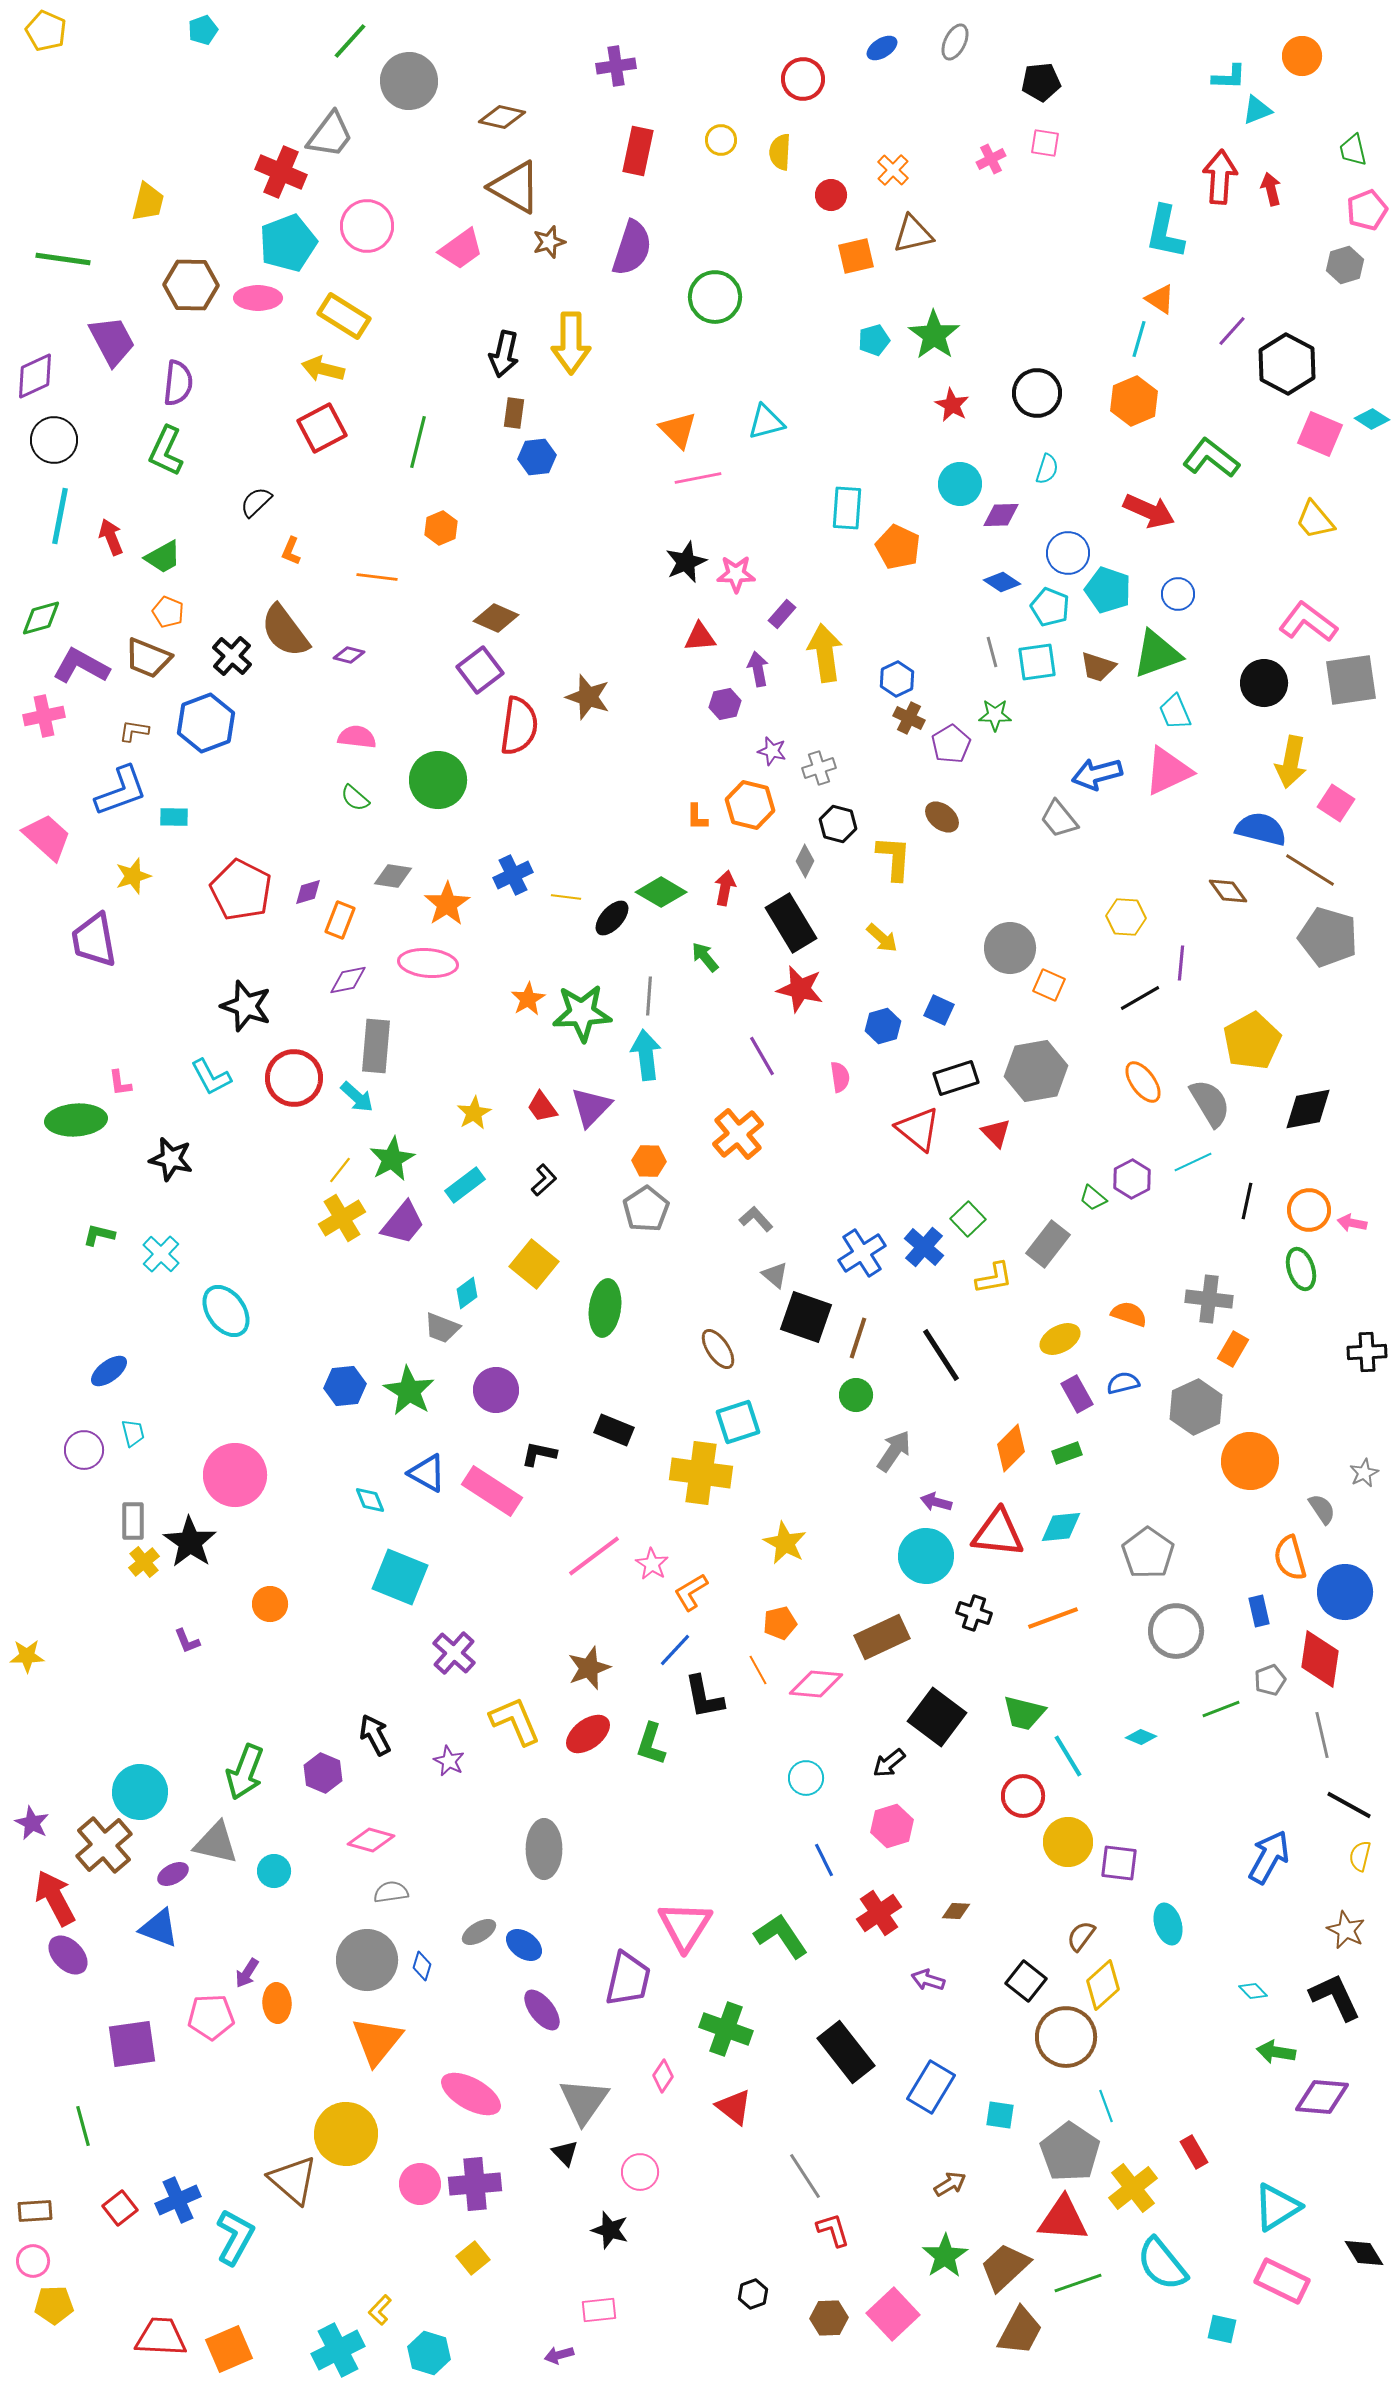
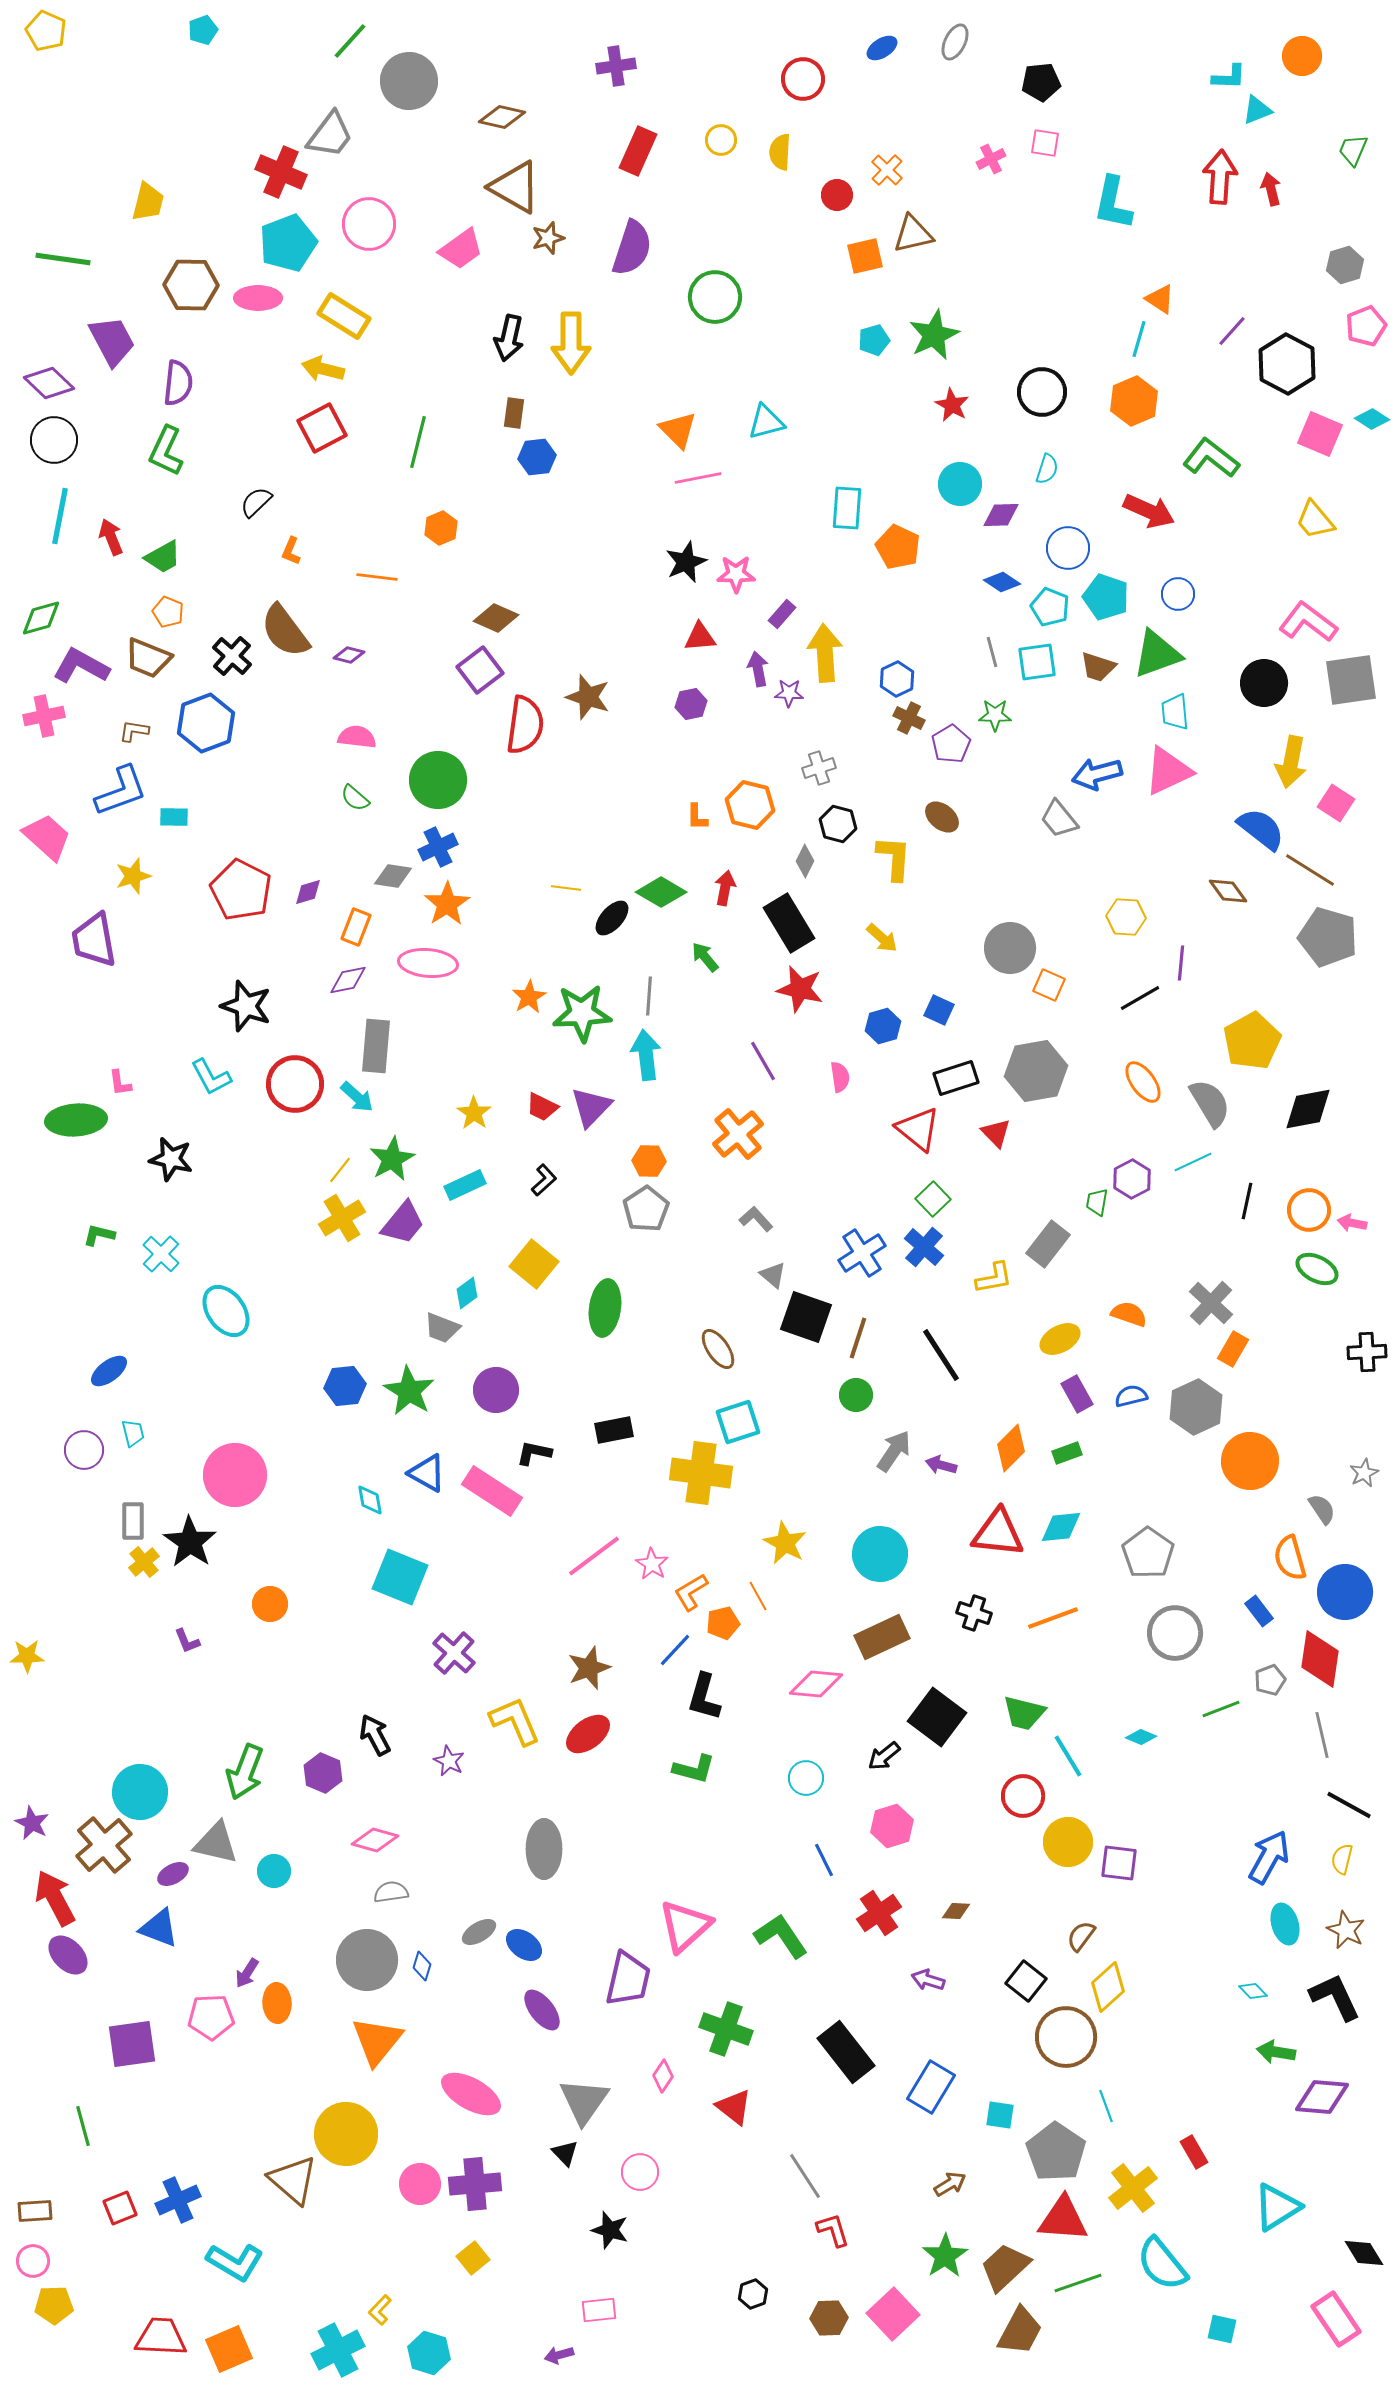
green trapezoid at (1353, 150): rotated 36 degrees clockwise
red rectangle at (638, 151): rotated 12 degrees clockwise
orange cross at (893, 170): moved 6 px left
red circle at (831, 195): moved 6 px right
pink pentagon at (1367, 210): moved 1 px left, 116 px down
pink circle at (367, 226): moved 2 px right, 2 px up
cyan L-shape at (1165, 232): moved 52 px left, 29 px up
brown star at (549, 242): moved 1 px left, 4 px up
orange square at (856, 256): moved 9 px right
green star at (934, 335): rotated 12 degrees clockwise
black arrow at (504, 354): moved 5 px right, 16 px up
purple diamond at (35, 376): moved 14 px right, 7 px down; rotated 69 degrees clockwise
black circle at (1037, 393): moved 5 px right, 1 px up
blue circle at (1068, 553): moved 5 px up
cyan pentagon at (1108, 590): moved 2 px left, 7 px down
yellow arrow at (825, 653): rotated 4 degrees clockwise
purple hexagon at (725, 704): moved 34 px left
cyan trapezoid at (1175, 712): rotated 18 degrees clockwise
red semicircle at (519, 726): moved 6 px right, 1 px up
purple star at (772, 751): moved 17 px right, 58 px up; rotated 12 degrees counterclockwise
blue semicircle at (1261, 829): rotated 24 degrees clockwise
blue cross at (513, 875): moved 75 px left, 28 px up
yellow line at (566, 897): moved 9 px up
orange rectangle at (340, 920): moved 16 px right, 7 px down
black rectangle at (791, 923): moved 2 px left
orange star at (528, 999): moved 1 px right, 2 px up
purple line at (762, 1056): moved 1 px right, 5 px down
red circle at (294, 1078): moved 1 px right, 6 px down
red trapezoid at (542, 1107): rotated 28 degrees counterclockwise
yellow star at (474, 1113): rotated 8 degrees counterclockwise
cyan rectangle at (465, 1185): rotated 12 degrees clockwise
green trapezoid at (1093, 1198): moved 4 px right, 4 px down; rotated 60 degrees clockwise
green square at (968, 1219): moved 35 px left, 20 px up
green ellipse at (1301, 1269): moved 16 px right; rotated 45 degrees counterclockwise
gray triangle at (775, 1275): moved 2 px left
gray cross at (1209, 1299): moved 2 px right, 4 px down; rotated 36 degrees clockwise
blue semicircle at (1123, 1383): moved 8 px right, 13 px down
black rectangle at (614, 1430): rotated 33 degrees counterclockwise
black L-shape at (539, 1454): moved 5 px left, 1 px up
cyan diamond at (370, 1500): rotated 12 degrees clockwise
purple arrow at (936, 1502): moved 5 px right, 37 px up
cyan circle at (926, 1556): moved 46 px left, 2 px up
blue rectangle at (1259, 1611): rotated 24 degrees counterclockwise
orange pentagon at (780, 1623): moved 57 px left
gray circle at (1176, 1631): moved 1 px left, 2 px down
orange line at (758, 1670): moved 74 px up
black L-shape at (704, 1697): rotated 27 degrees clockwise
green L-shape at (651, 1744): moved 43 px right, 25 px down; rotated 93 degrees counterclockwise
black arrow at (889, 1763): moved 5 px left, 7 px up
pink diamond at (371, 1840): moved 4 px right
yellow semicircle at (1360, 1856): moved 18 px left, 3 px down
cyan ellipse at (1168, 1924): moved 117 px right
pink triangle at (685, 1926): rotated 16 degrees clockwise
yellow diamond at (1103, 1985): moved 5 px right, 2 px down
gray pentagon at (1070, 2152): moved 14 px left
red square at (120, 2208): rotated 16 degrees clockwise
cyan L-shape at (235, 2237): moved 25 px down; rotated 92 degrees clockwise
pink rectangle at (1282, 2281): moved 54 px right, 38 px down; rotated 30 degrees clockwise
